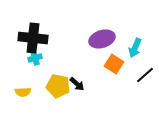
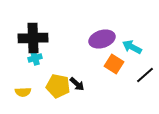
black cross: rotated 8 degrees counterclockwise
cyan arrow: moved 3 px left, 1 px up; rotated 96 degrees clockwise
